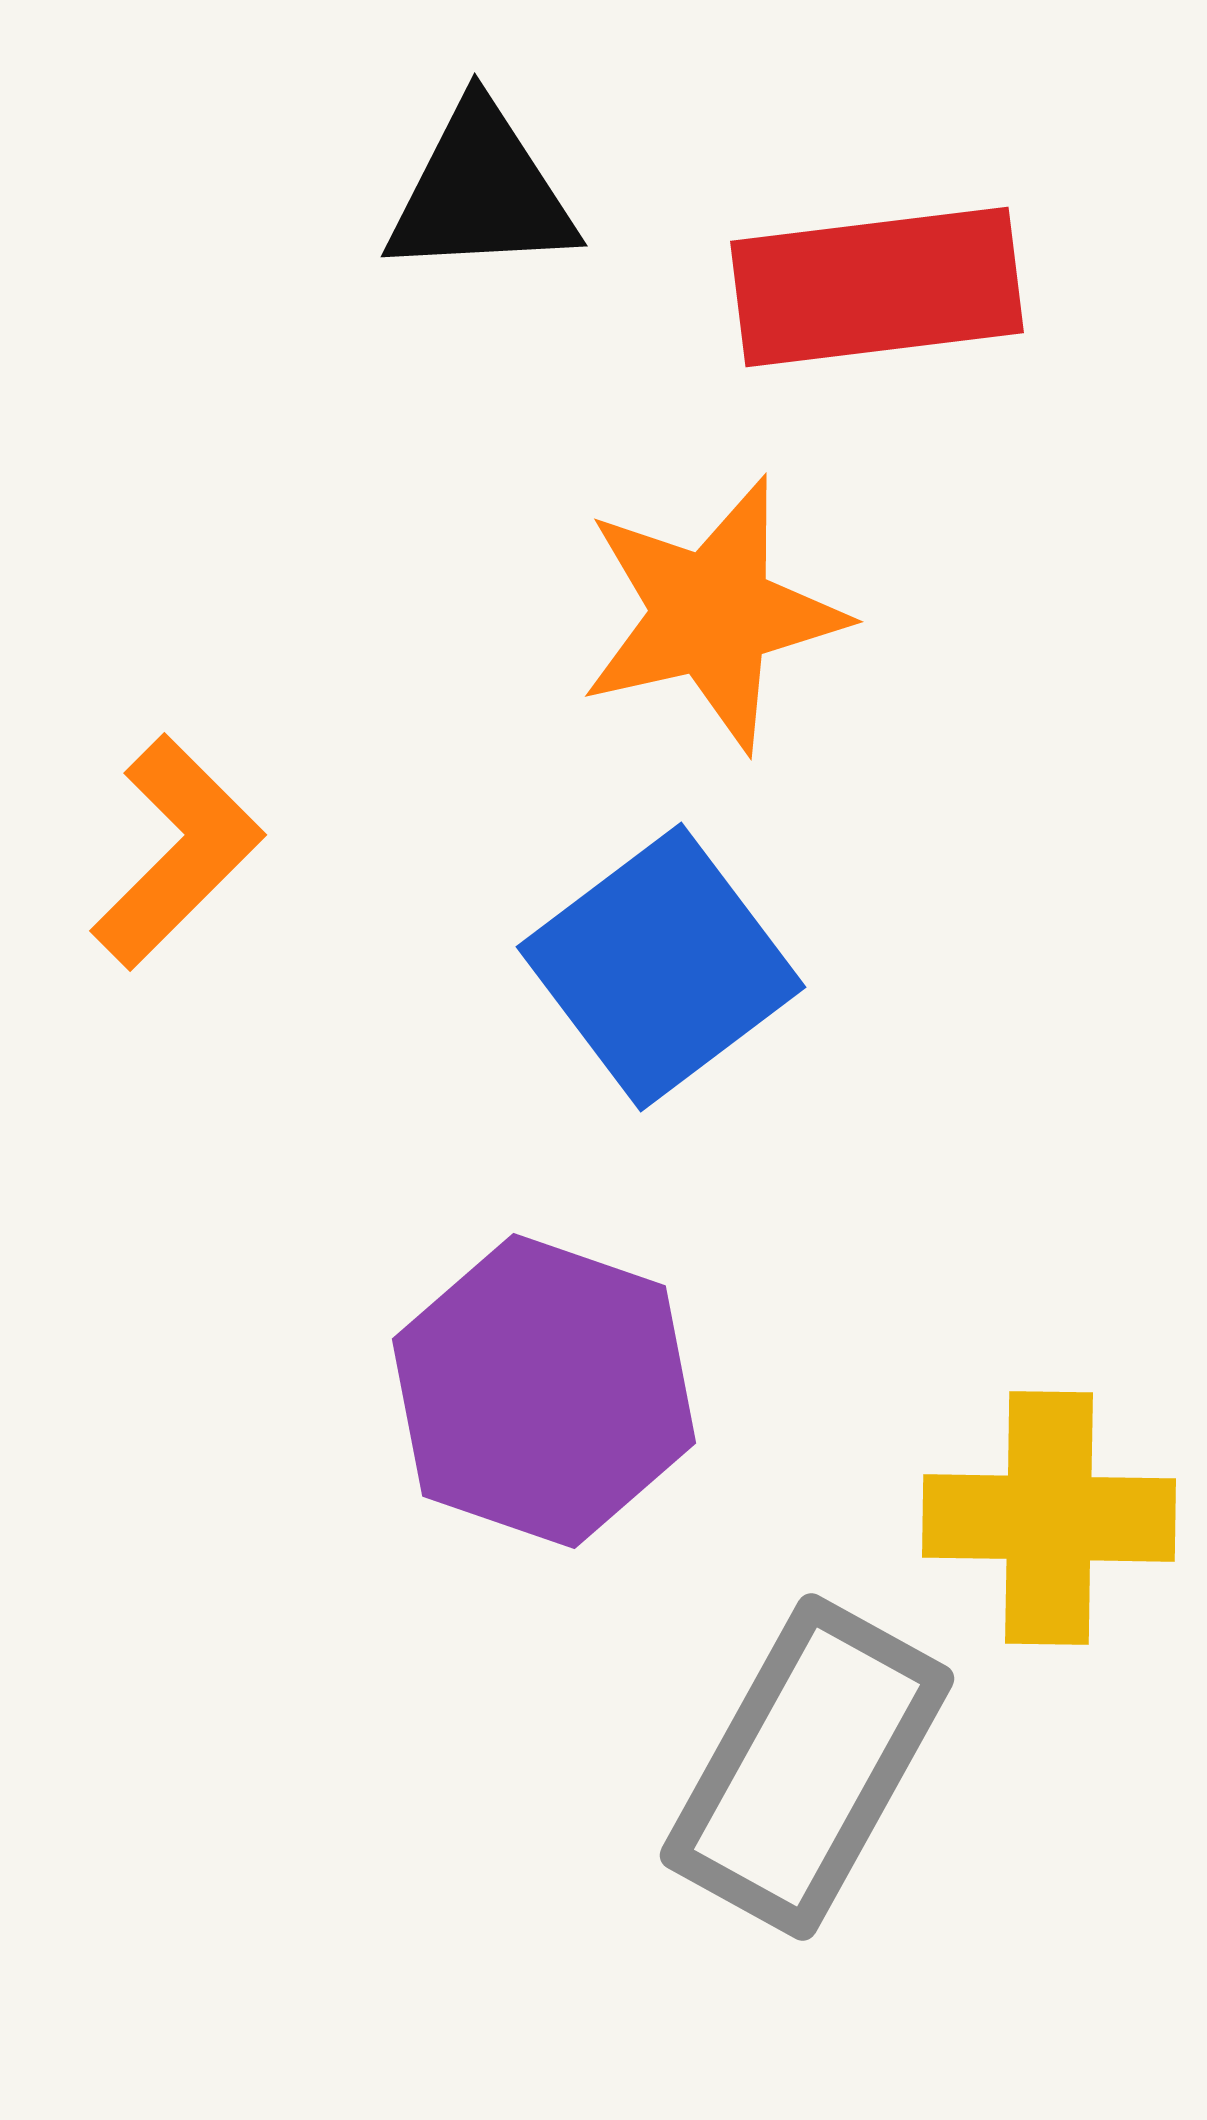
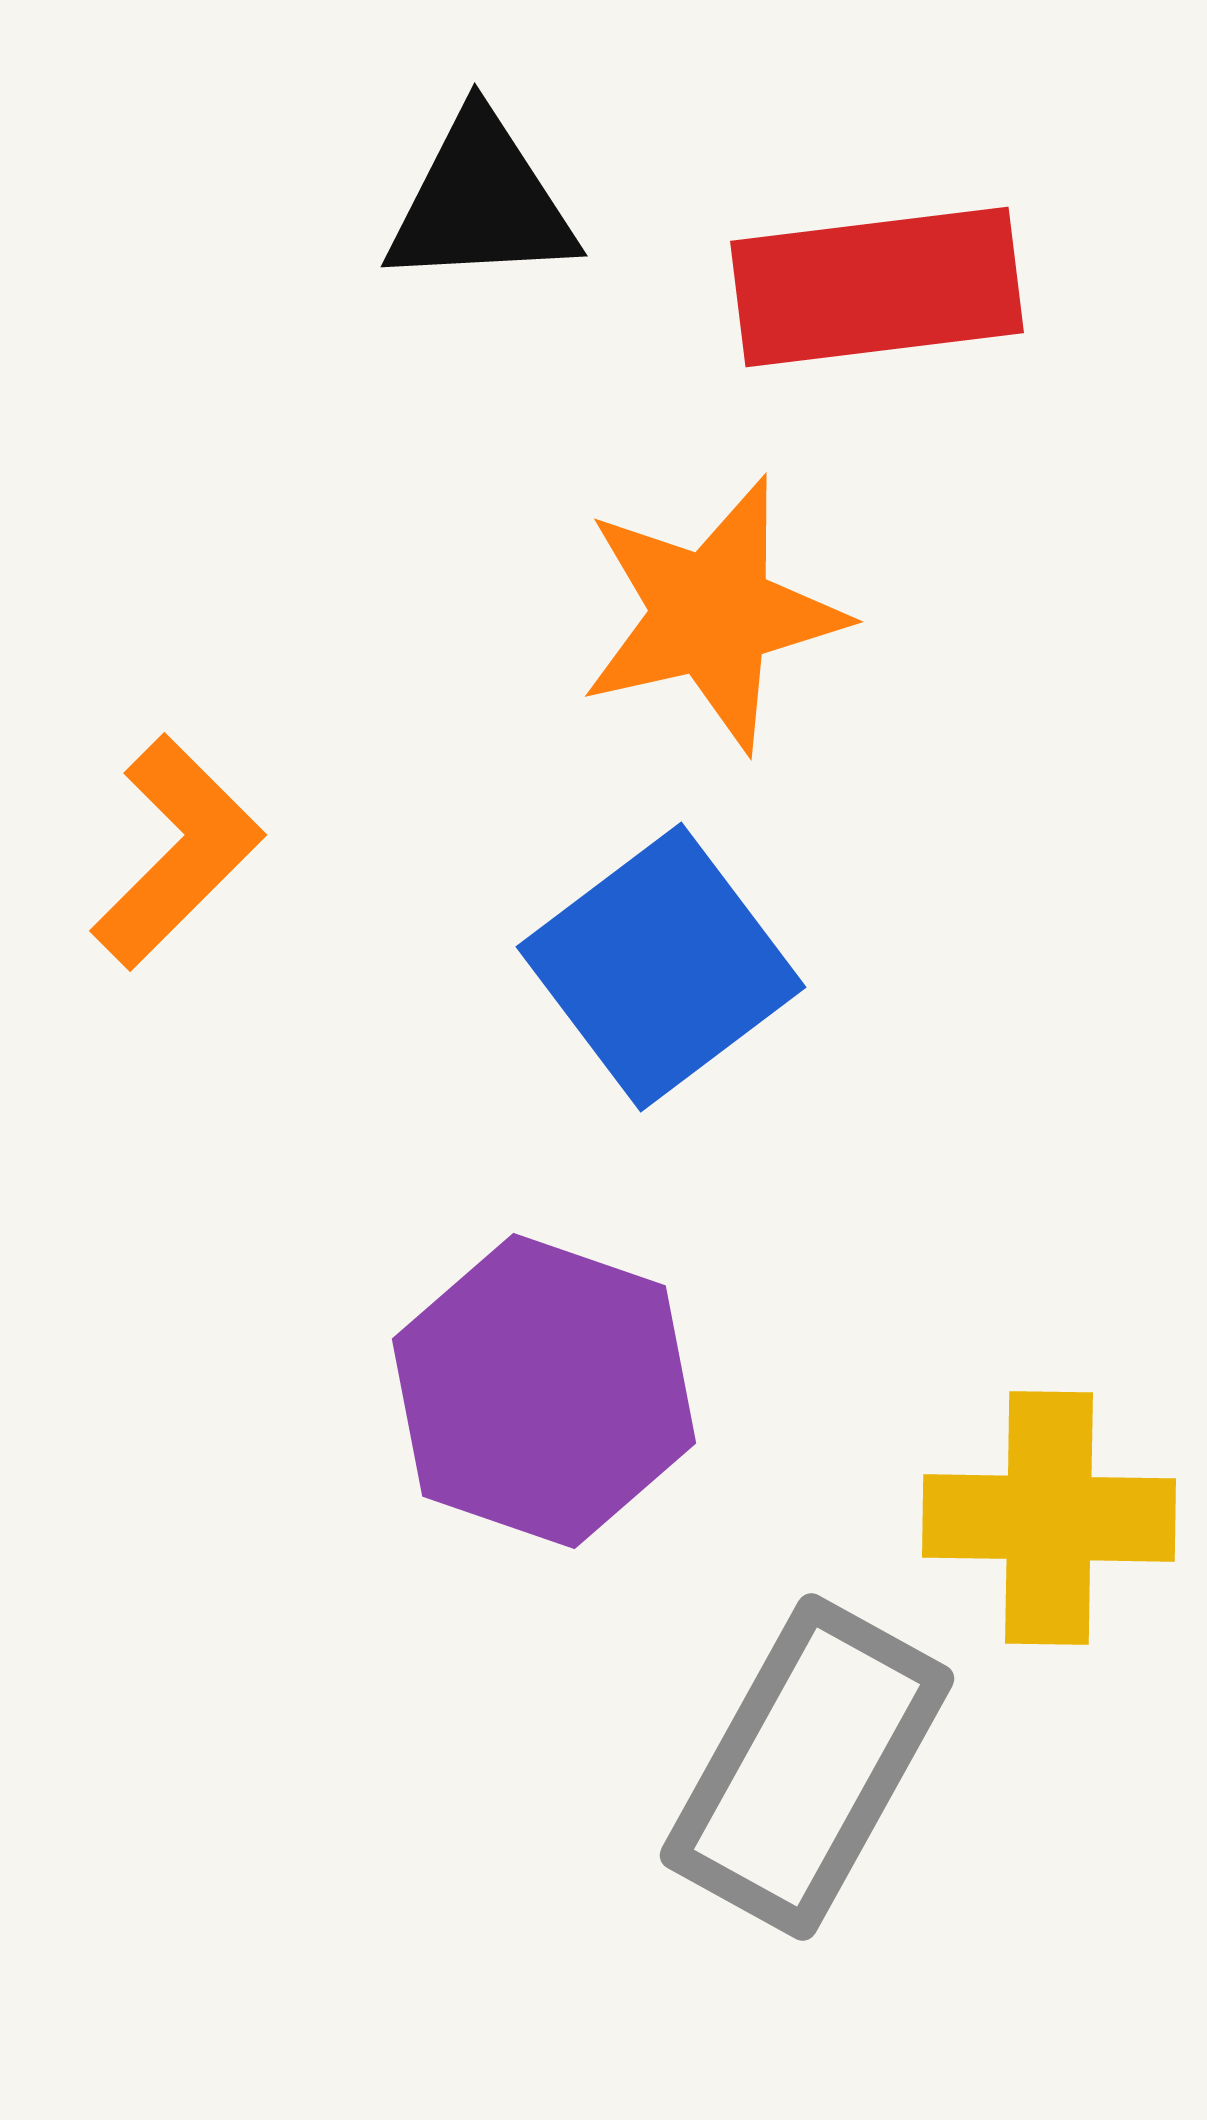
black triangle: moved 10 px down
